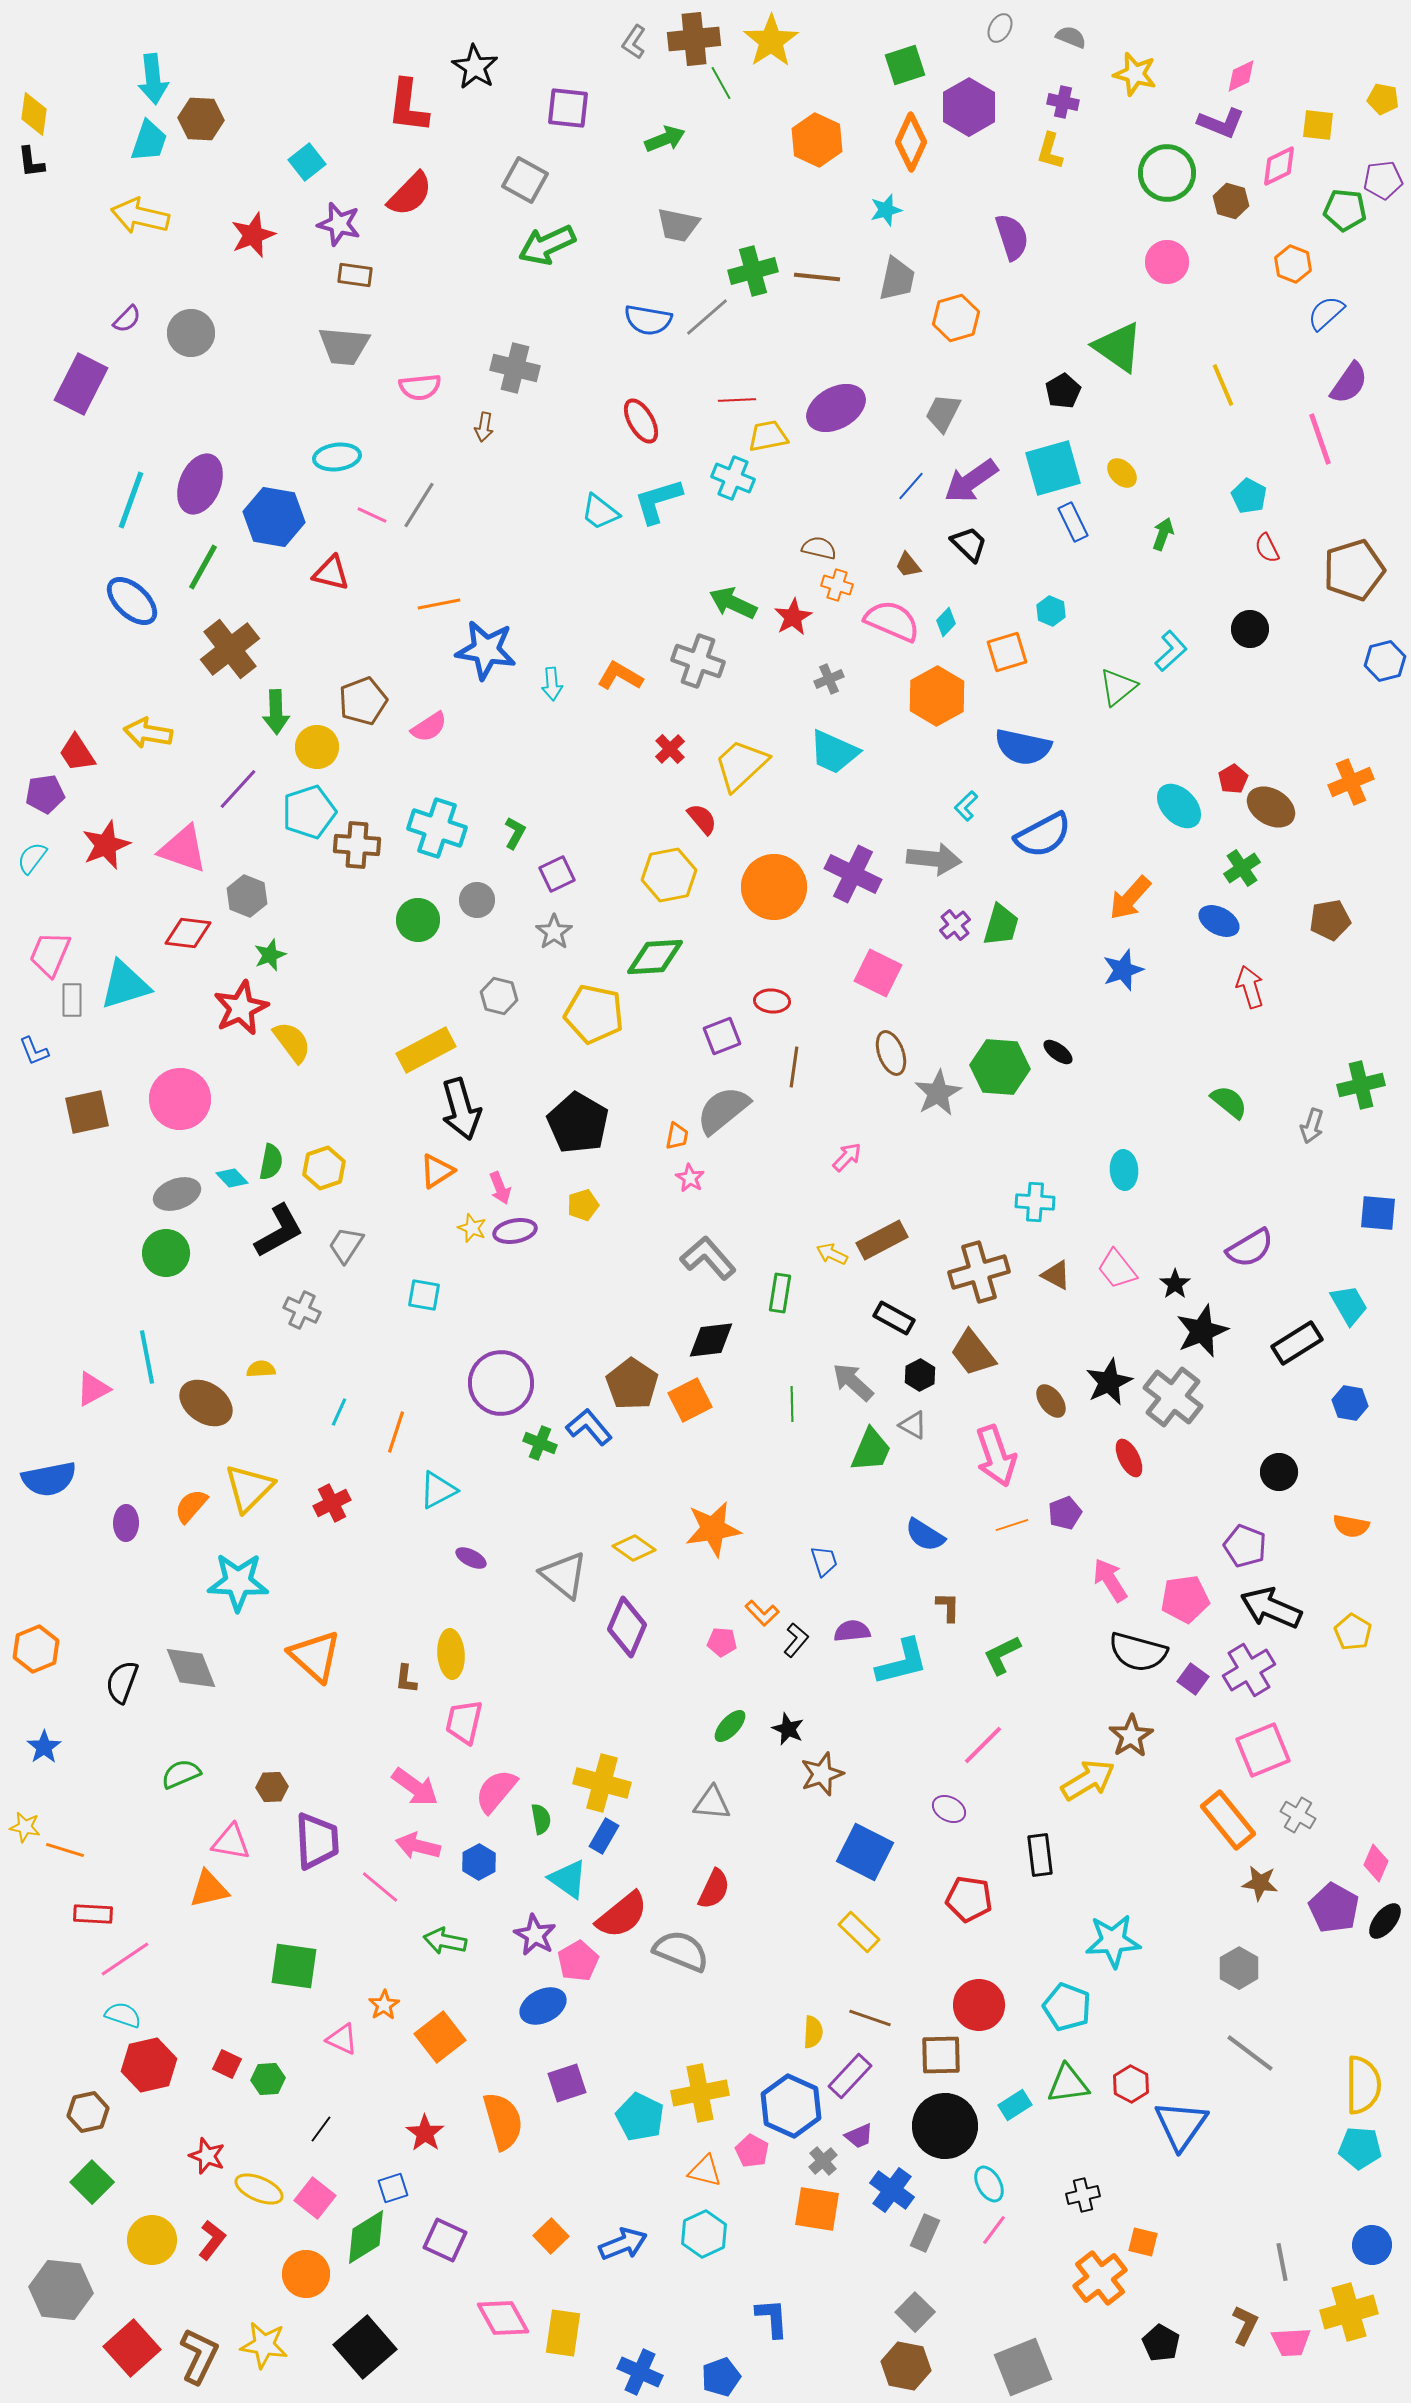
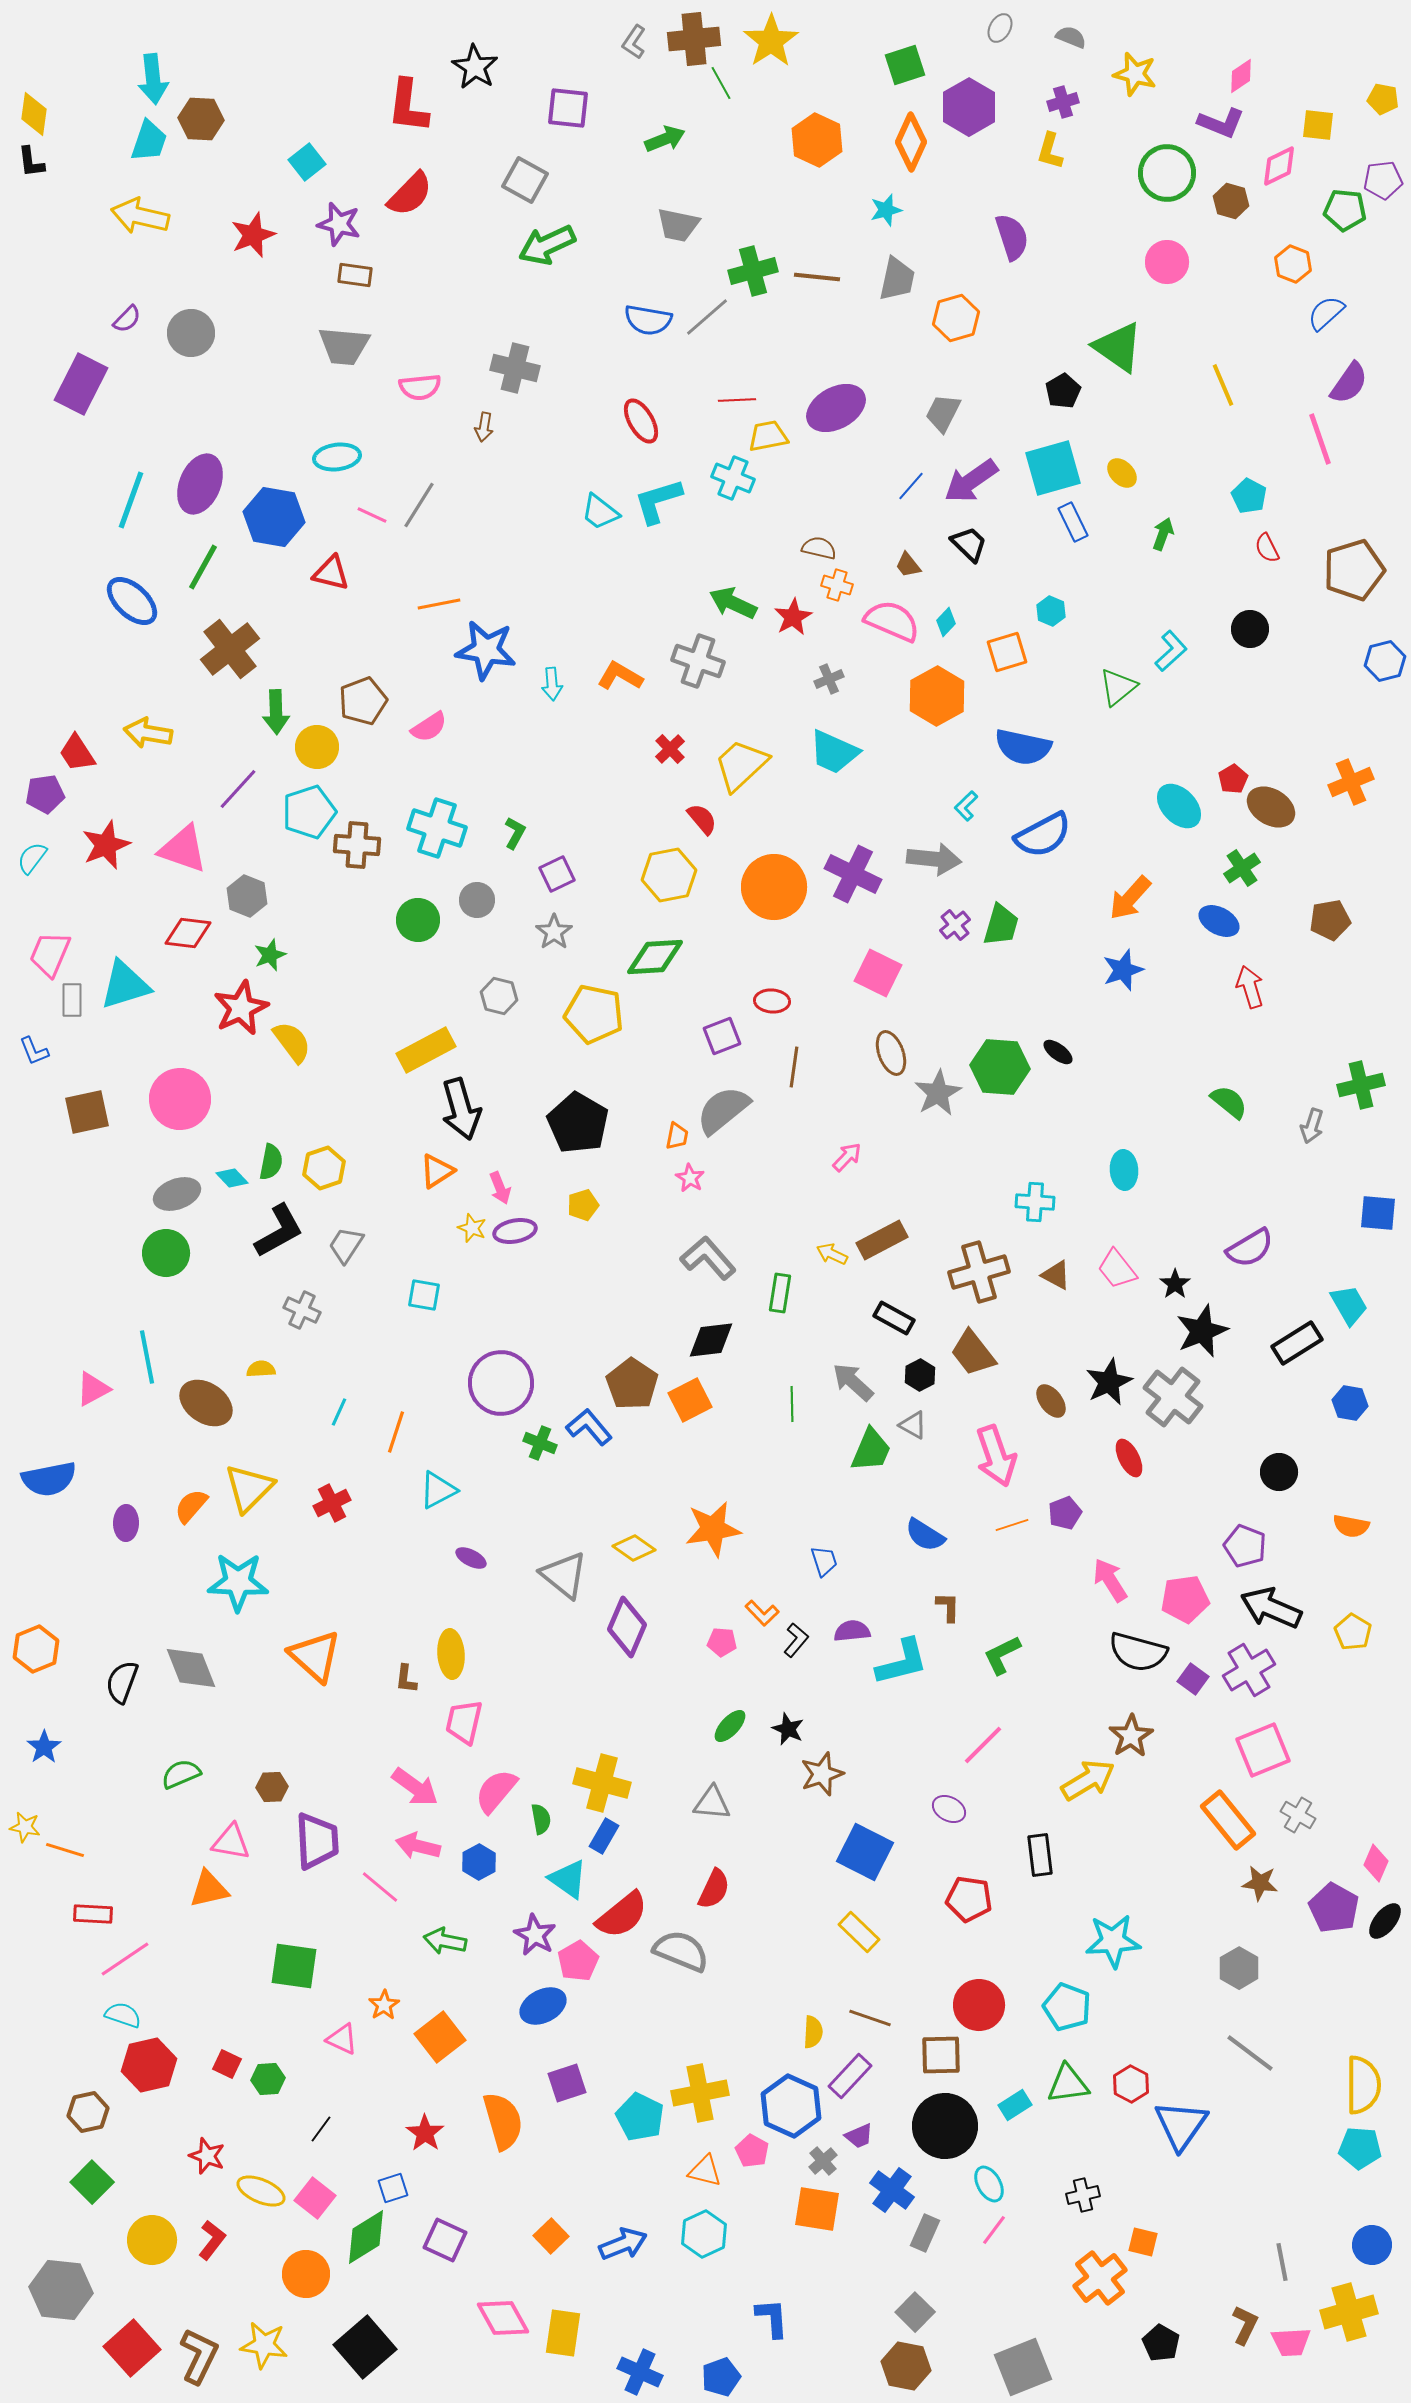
pink diamond at (1241, 76): rotated 9 degrees counterclockwise
purple cross at (1063, 102): rotated 28 degrees counterclockwise
yellow ellipse at (259, 2189): moved 2 px right, 2 px down
